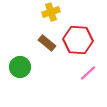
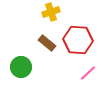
green circle: moved 1 px right
